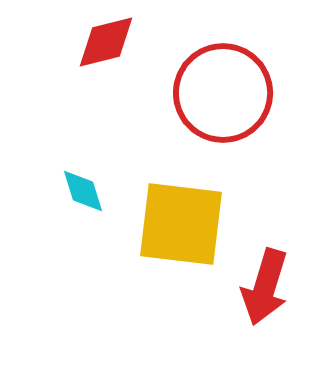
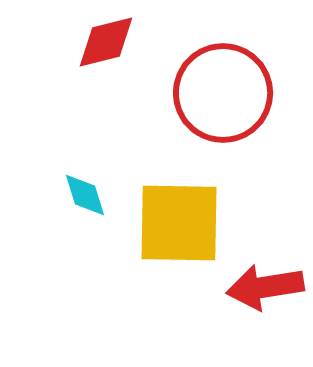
cyan diamond: moved 2 px right, 4 px down
yellow square: moved 2 px left, 1 px up; rotated 6 degrees counterclockwise
red arrow: rotated 64 degrees clockwise
